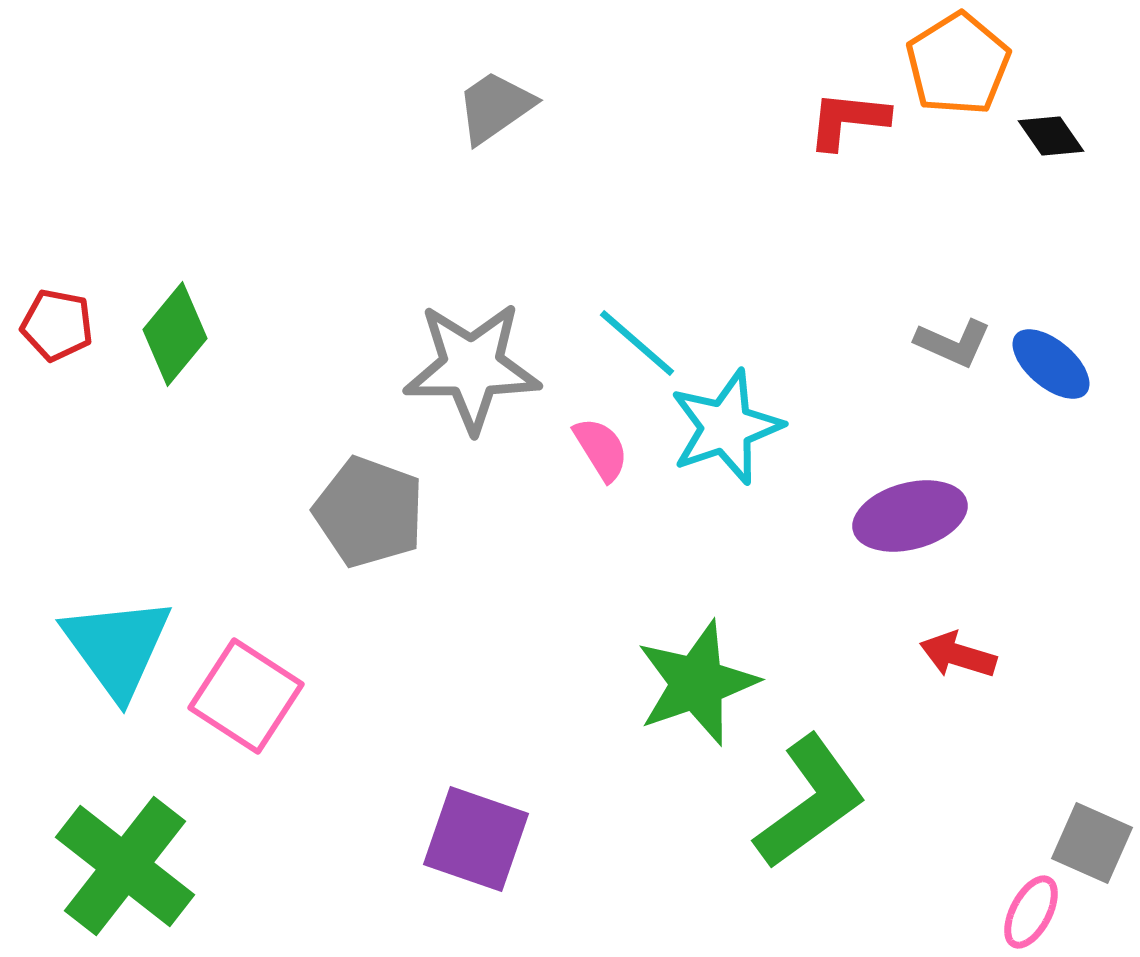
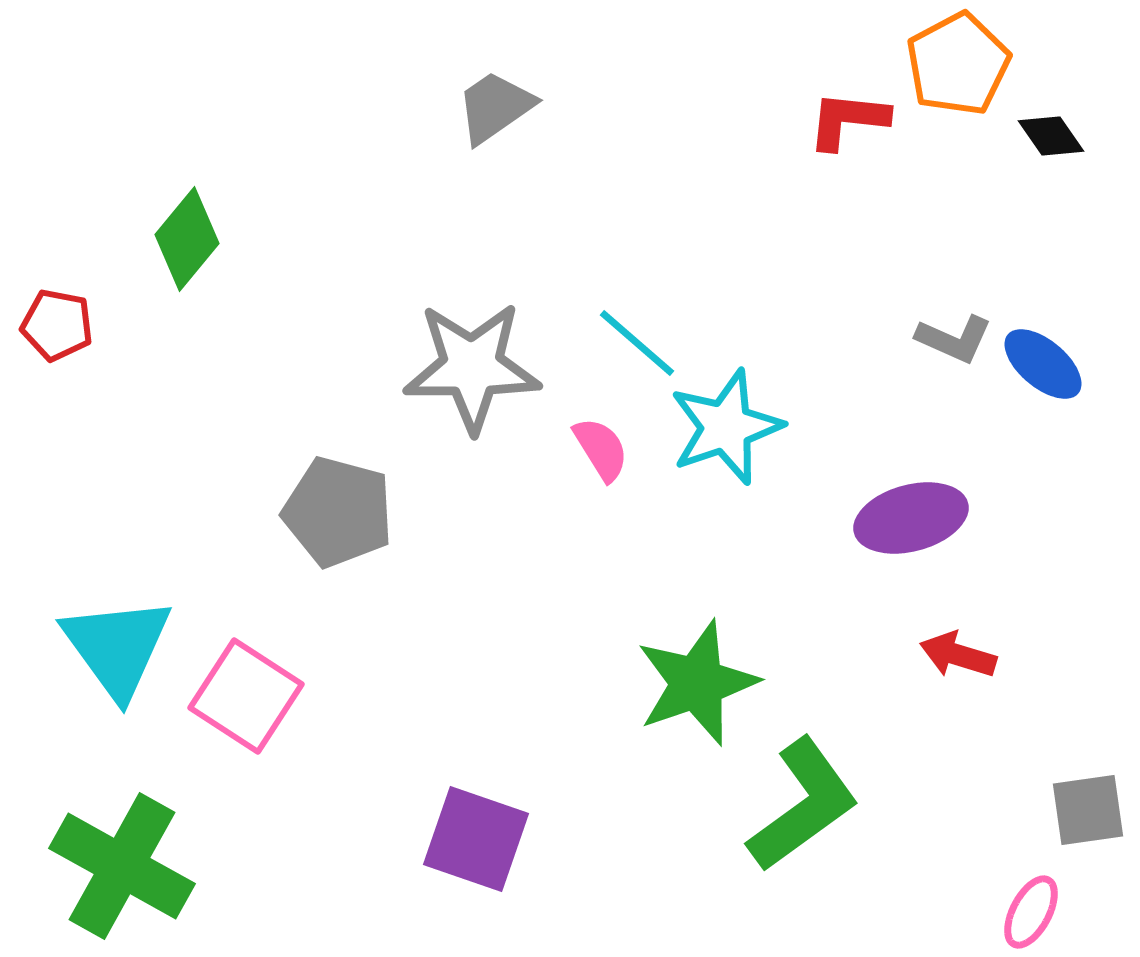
orange pentagon: rotated 4 degrees clockwise
green diamond: moved 12 px right, 95 px up
gray L-shape: moved 1 px right, 4 px up
blue ellipse: moved 8 px left
gray pentagon: moved 31 px left; rotated 5 degrees counterclockwise
purple ellipse: moved 1 px right, 2 px down
green L-shape: moved 7 px left, 3 px down
gray square: moved 4 px left, 33 px up; rotated 32 degrees counterclockwise
green cross: moved 3 px left; rotated 9 degrees counterclockwise
